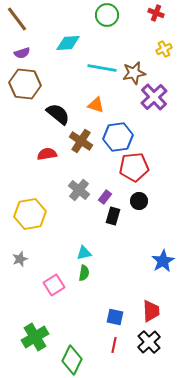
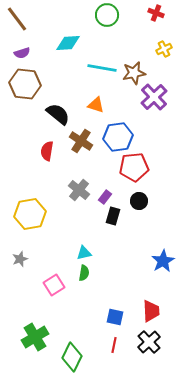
red semicircle: moved 3 px up; rotated 72 degrees counterclockwise
green diamond: moved 3 px up
